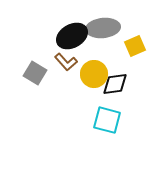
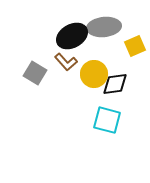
gray ellipse: moved 1 px right, 1 px up
